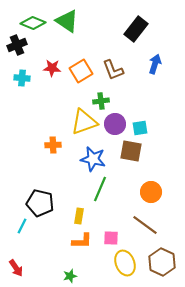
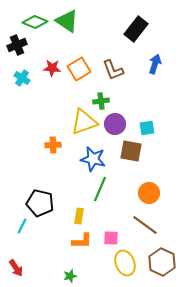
green diamond: moved 2 px right, 1 px up
orange square: moved 2 px left, 2 px up
cyan cross: rotated 28 degrees clockwise
cyan square: moved 7 px right
orange circle: moved 2 px left, 1 px down
